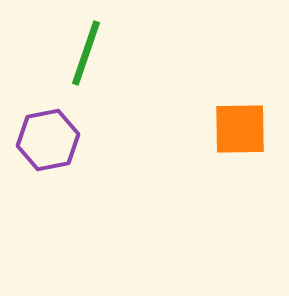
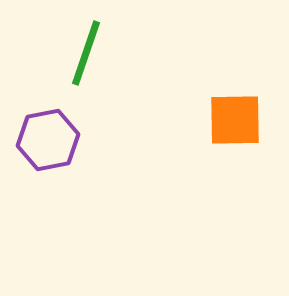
orange square: moved 5 px left, 9 px up
